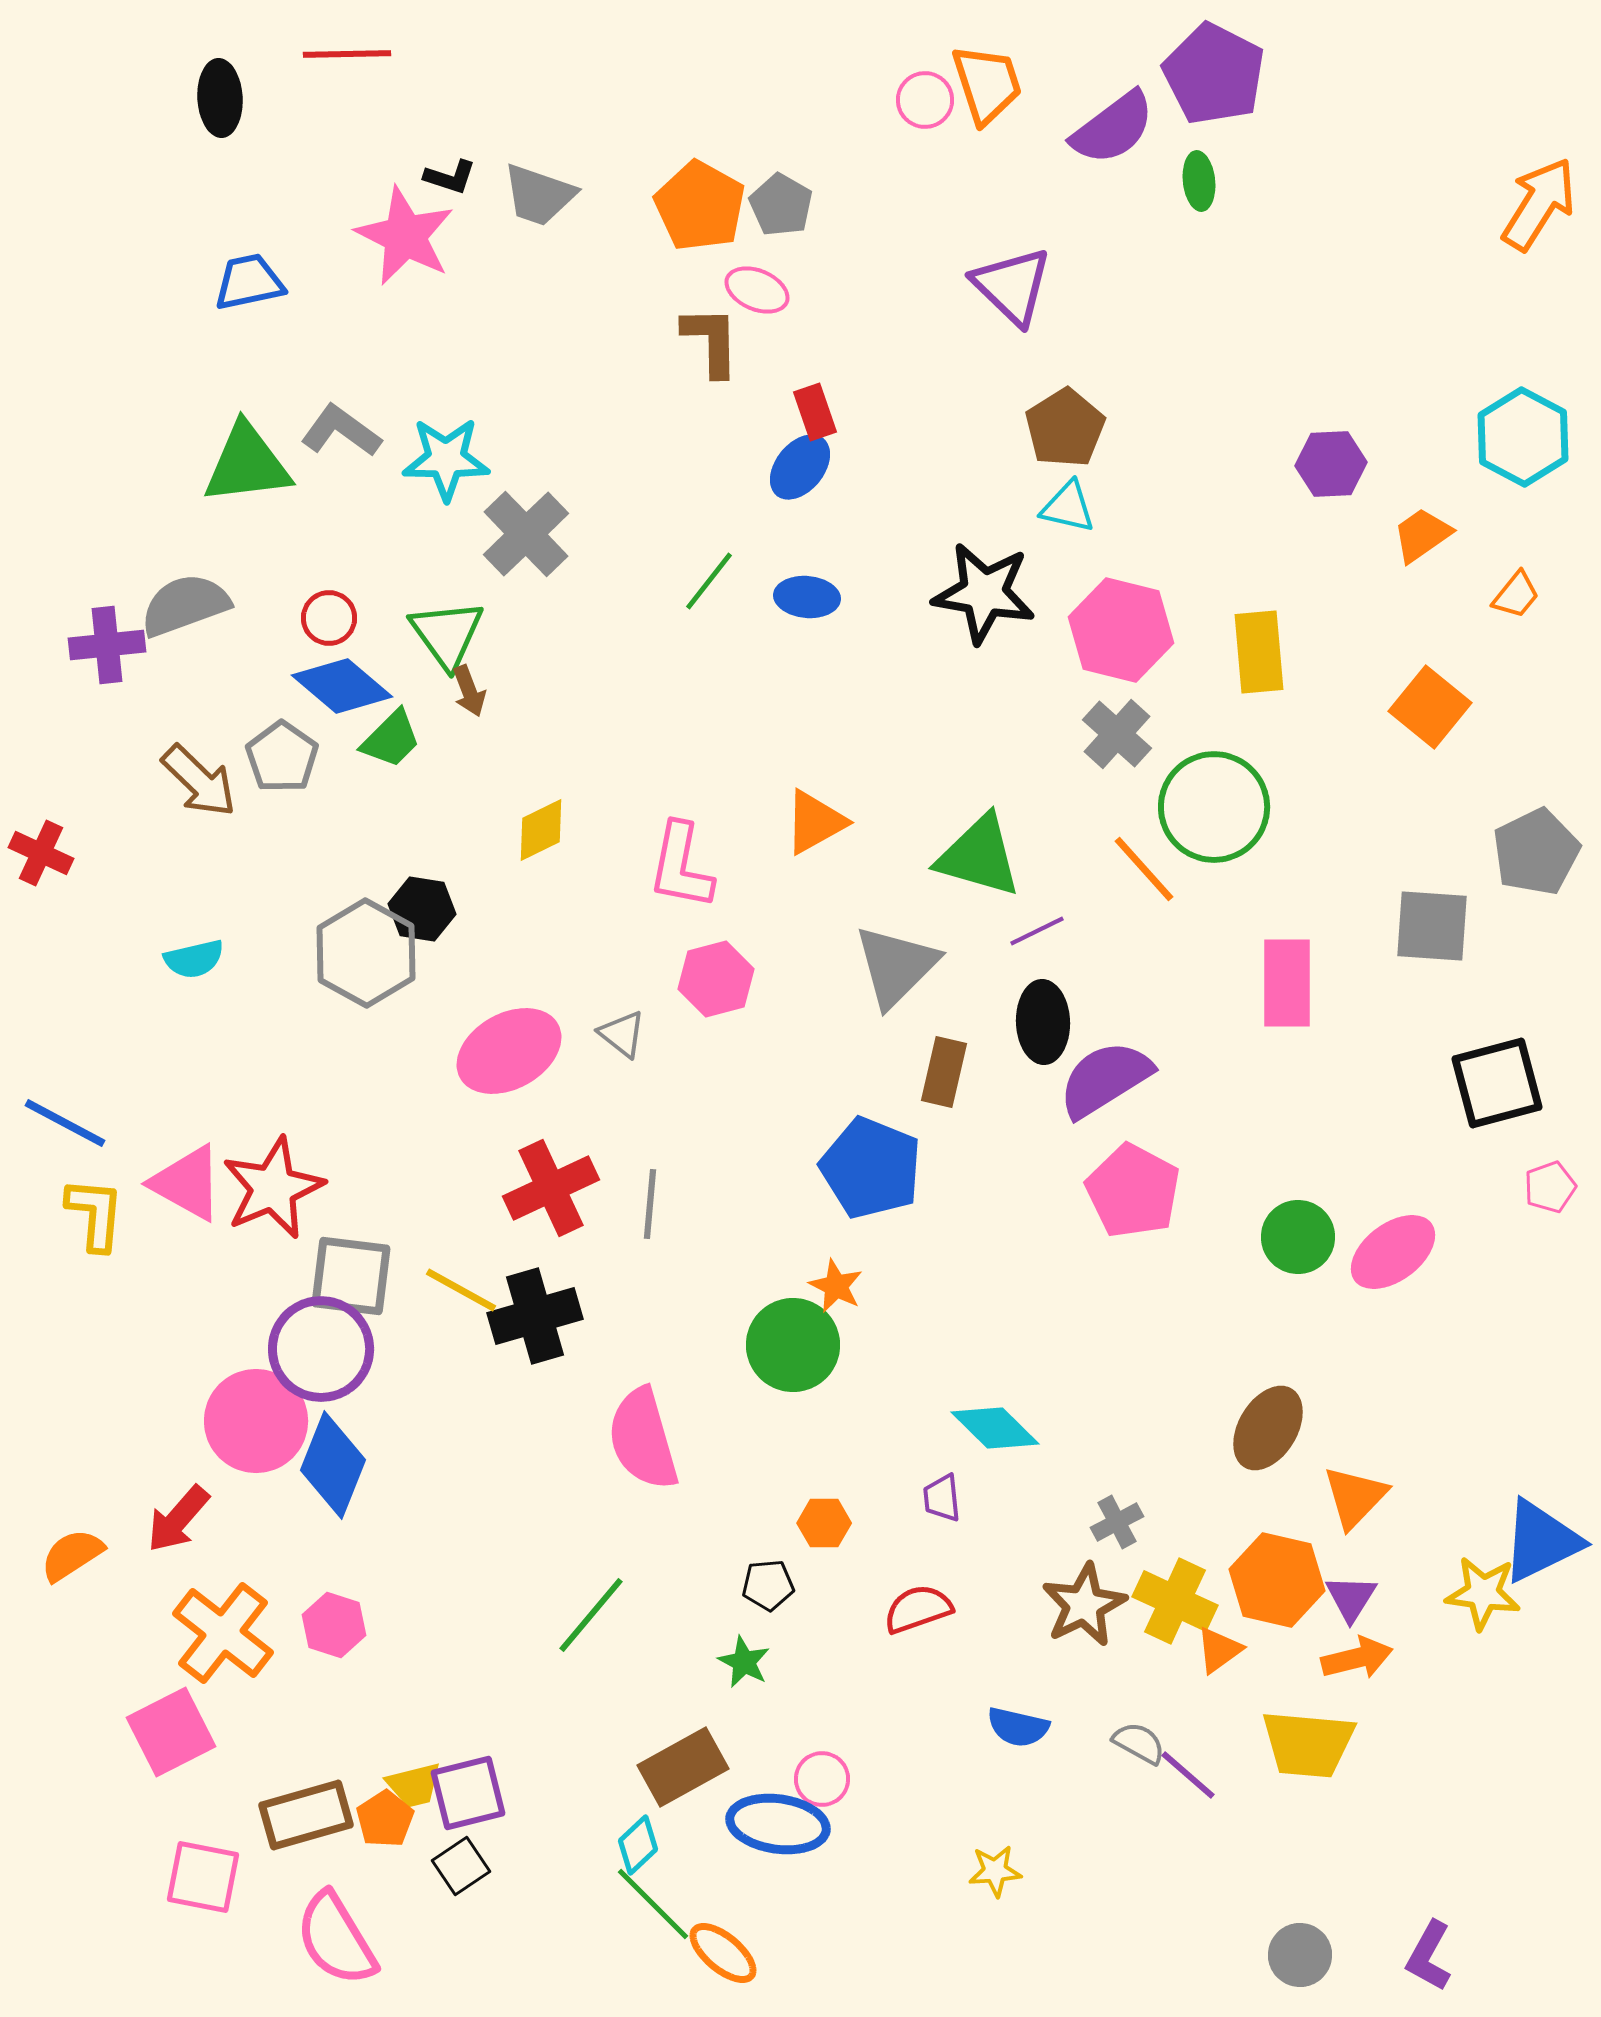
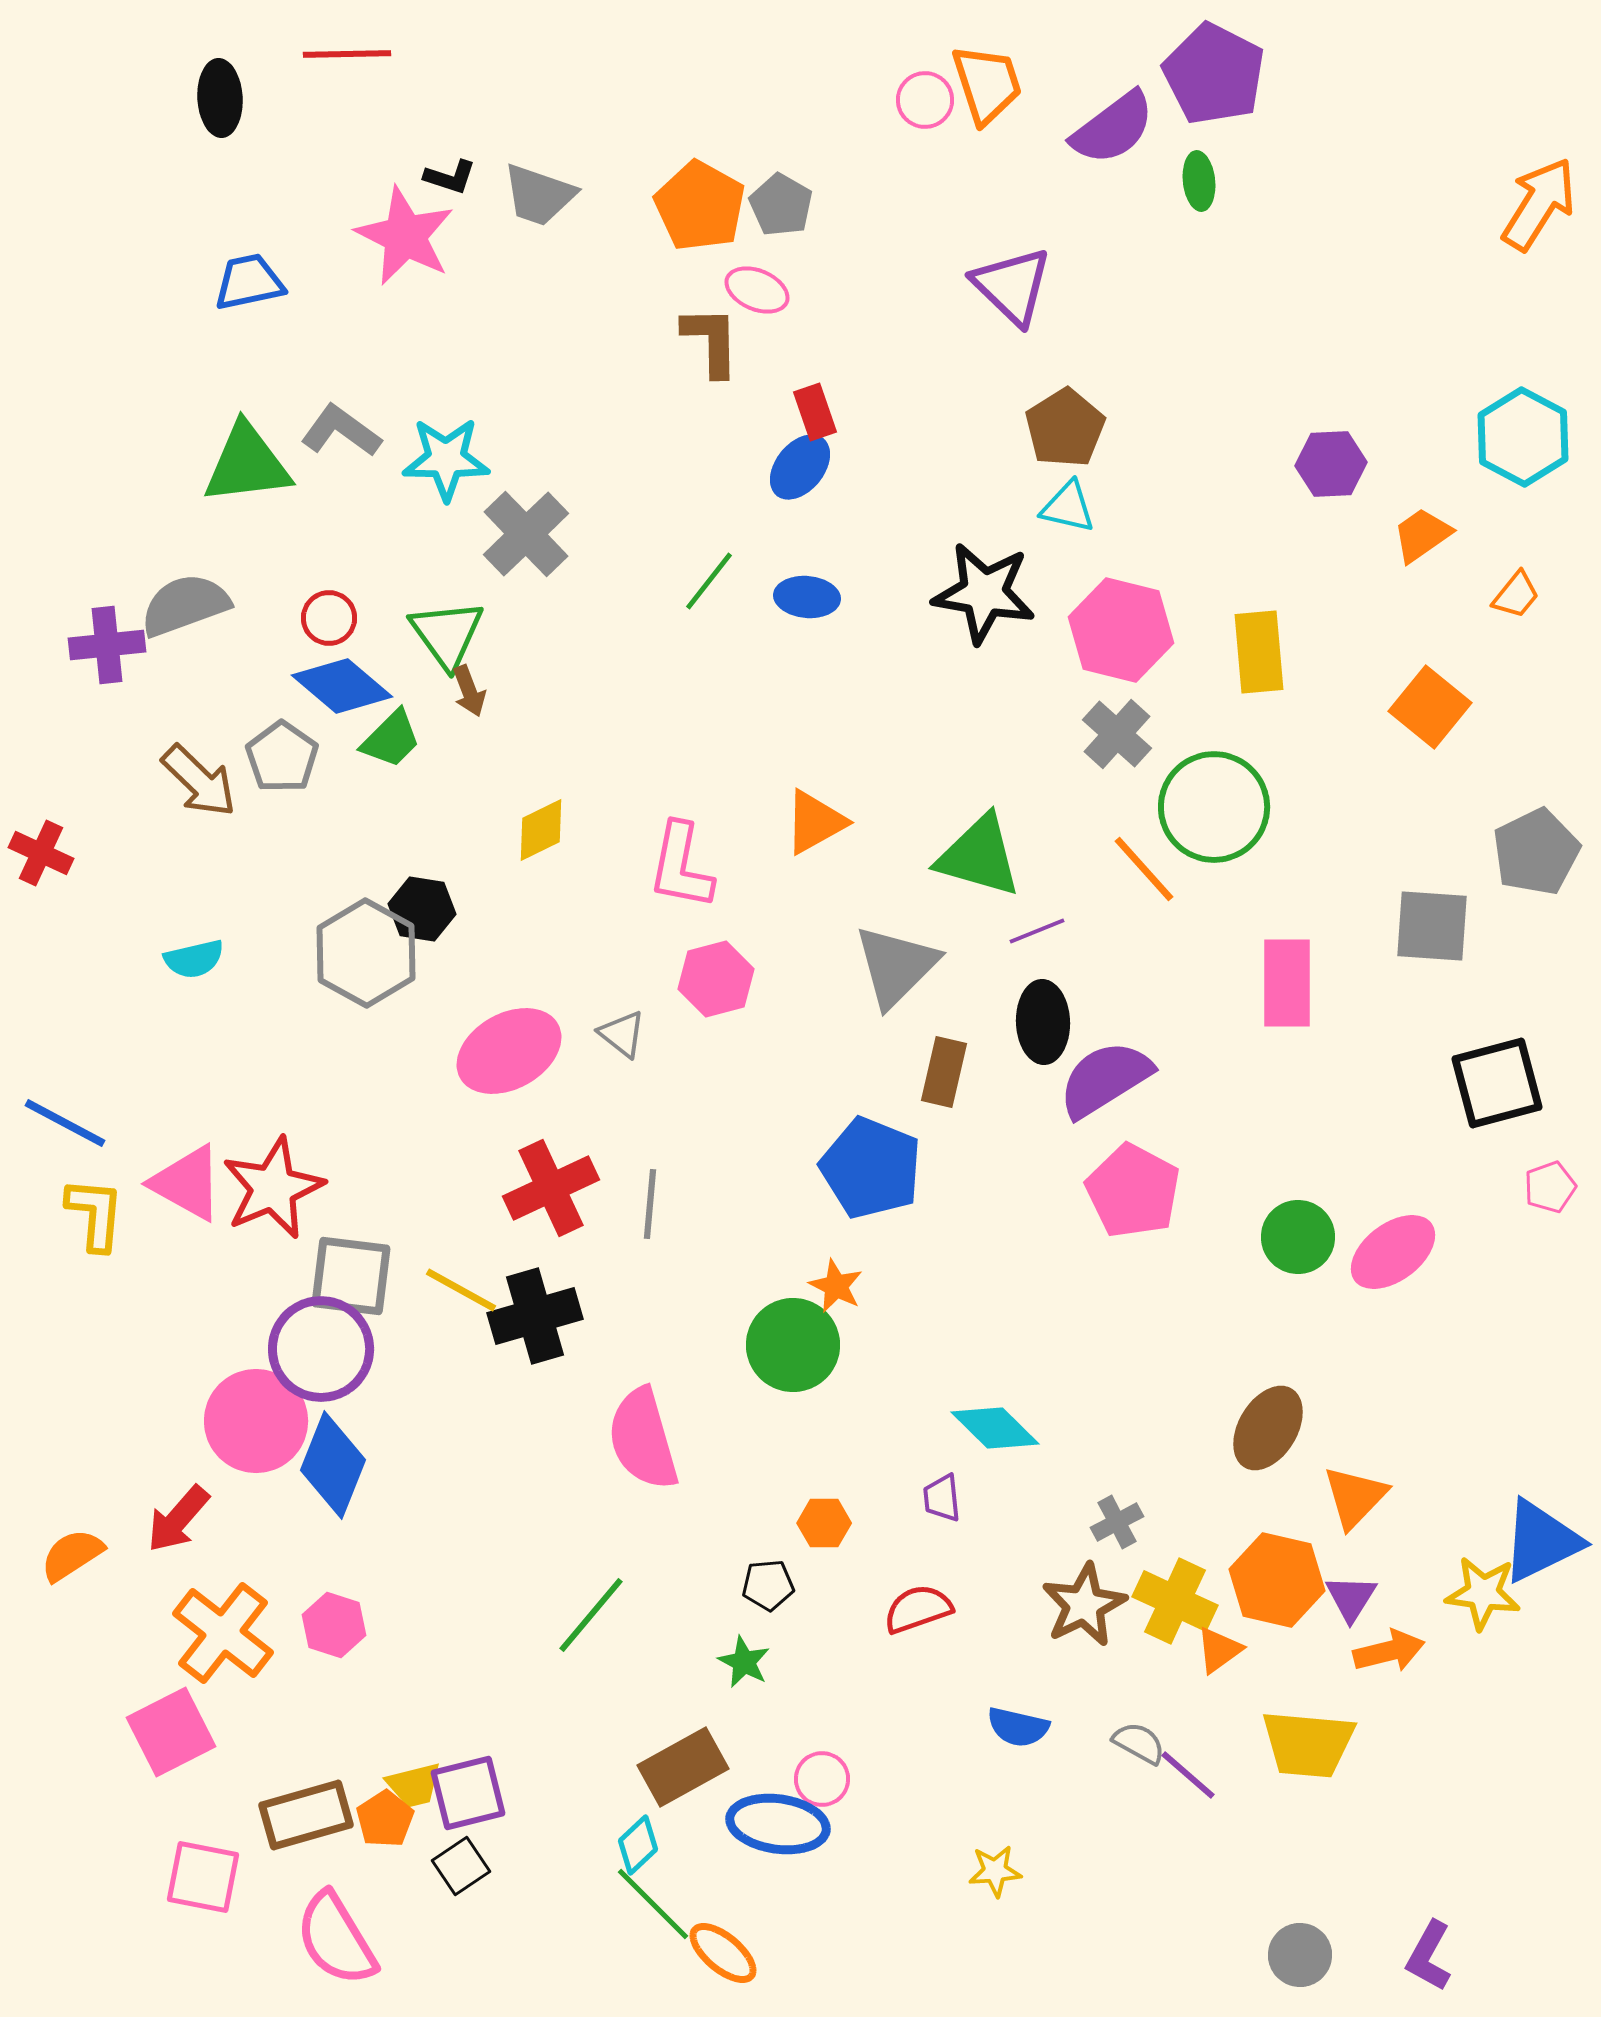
purple line at (1037, 931): rotated 4 degrees clockwise
orange arrow at (1357, 1658): moved 32 px right, 7 px up
